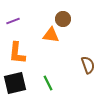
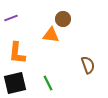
purple line: moved 2 px left, 3 px up
